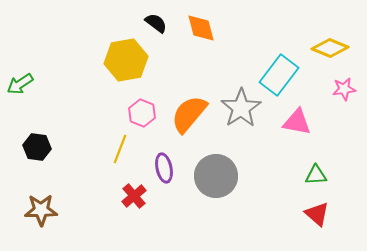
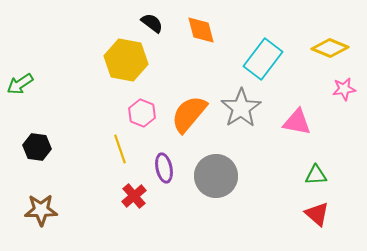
black semicircle: moved 4 px left
orange diamond: moved 2 px down
yellow hexagon: rotated 21 degrees clockwise
cyan rectangle: moved 16 px left, 16 px up
yellow line: rotated 40 degrees counterclockwise
